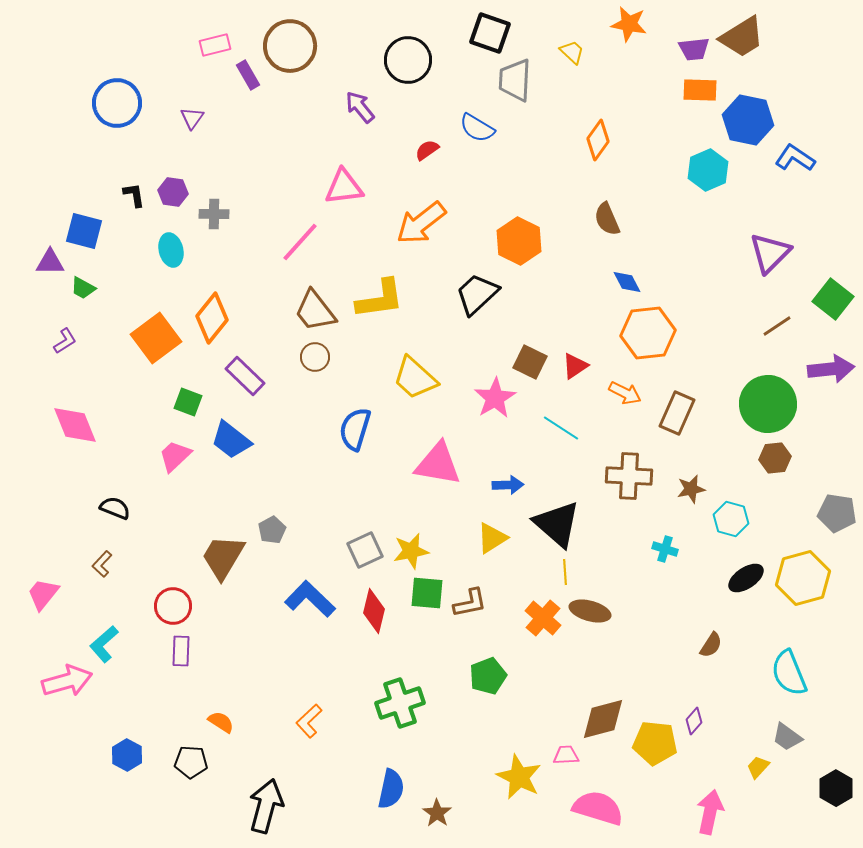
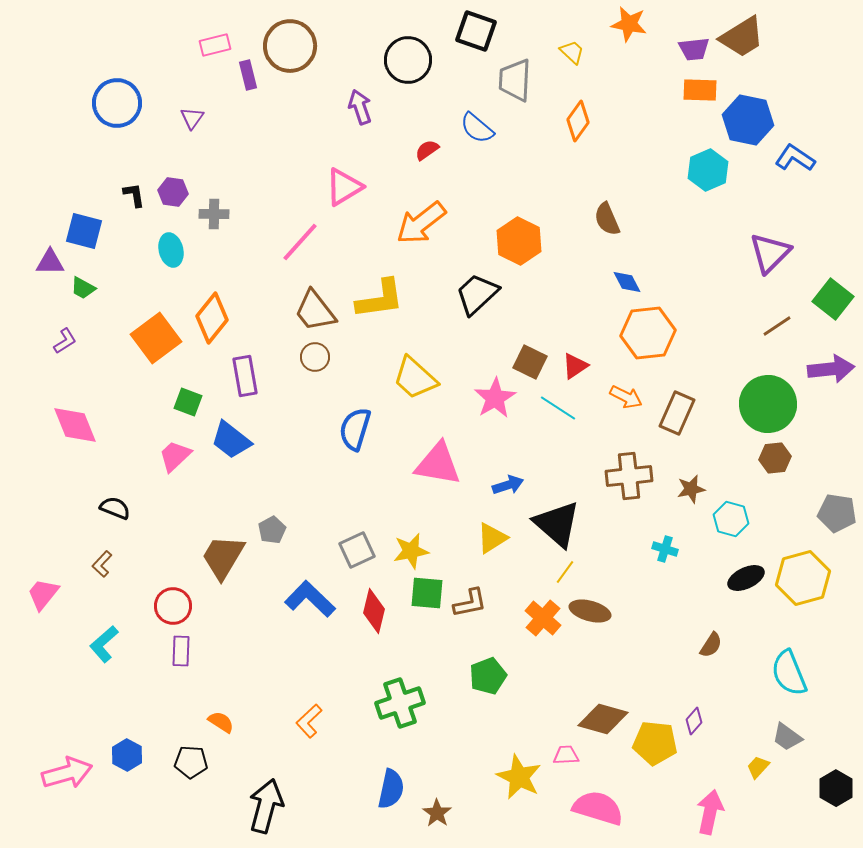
black square at (490, 33): moved 14 px left, 2 px up
purple rectangle at (248, 75): rotated 16 degrees clockwise
purple arrow at (360, 107): rotated 20 degrees clockwise
blue semicircle at (477, 128): rotated 9 degrees clockwise
orange diamond at (598, 140): moved 20 px left, 19 px up
pink triangle at (344, 187): rotated 24 degrees counterclockwise
purple rectangle at (245, 376): rotated 36 degrees clockwise
orange arrow at (625, 393): moved 1 px right, 4 px down
cyan line at (561, 428): moved 3 px left, 20 px up
brown cross at (629, 476): rotated 9 degrees counterclockwise
blue arrow at (508, 485): rotated 16 degrees counterclockwise
gray square at (365, 550): moved 8 px left
yellow line at (565, 572): rotated 40 degrees clockwise
black ellipse at (746, 578): rotated 9 degrees clockwise
pink arrow at (67, 681): moved 92 px down
brown diamond at (603, 719): rotated 30 degrees clockwise
